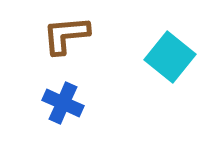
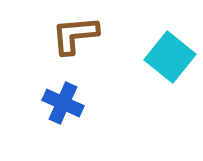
brown L-shape: moved 9 px right
